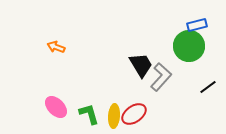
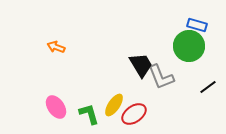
blue rectangle: rotated 30 degrees clockwise
gray L-shape: rotated 116 degrees clockwise
pink ellipse: rotated 10 degrees clockwise
yellow ellipse: moved 11 px up; rotated 30 degrees clockwise
